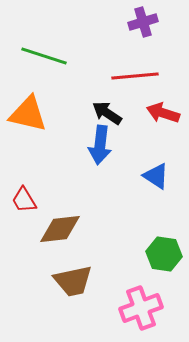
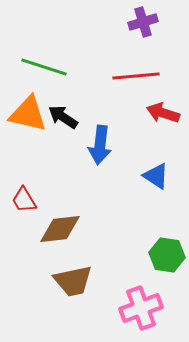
green line: moved 11 px down
red line: moved 1 px right
black arrow: moved 44 px left, 4 px down
green hexagon: moved 3 px right, 1 px down
